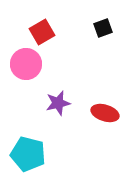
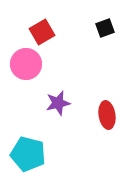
black square: moved 2 px right
red ellipse: moved 2 px right, 2 px down; rotated 64 degrees clockwise
